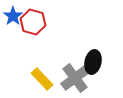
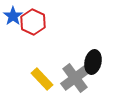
red hexagon: rotated 10 degrees clockwise
